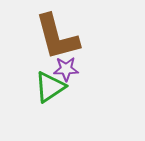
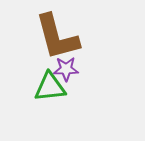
green triangle: rotated 28 degrees clockwise
